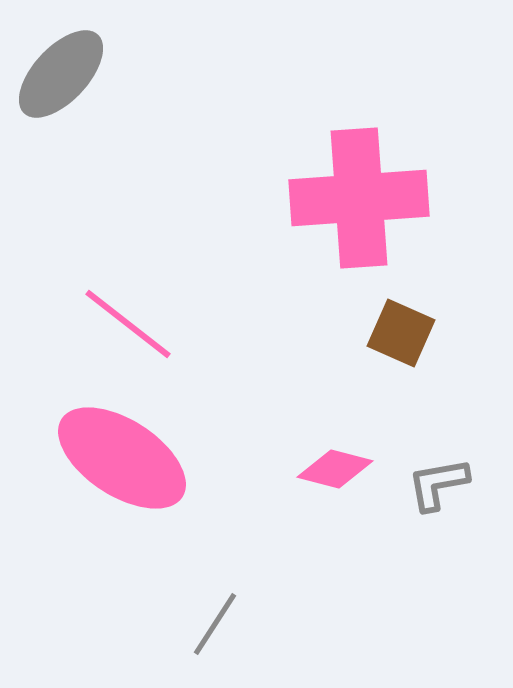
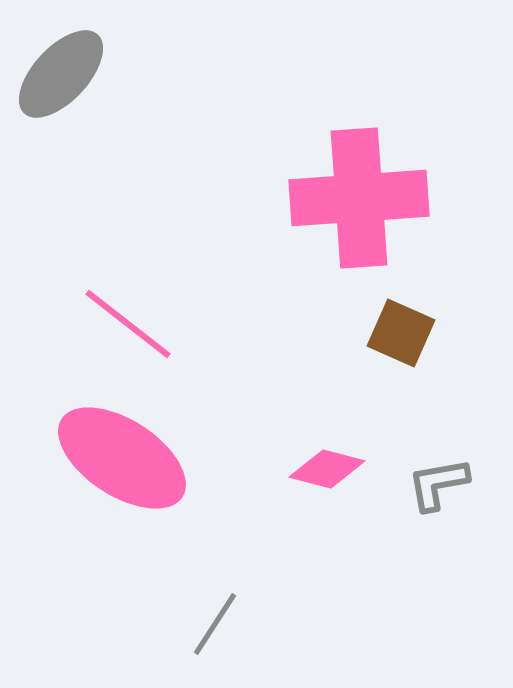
pink diamond: moved 8 px left
